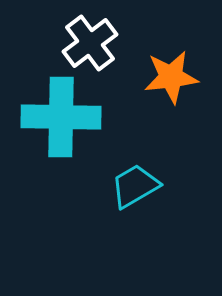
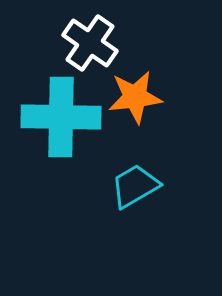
white cross: rotated 18 degrees counterclockwise
orange star: moved 36 px left, 20 px down
